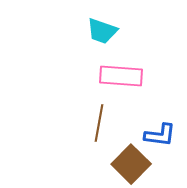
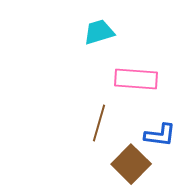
cyan trapezoid: moved 3 px left, 1 px down; rotated 144 degrees clockwise
pink rectangle: moved 15 px right, 3 px down
brown line: rotated 6 degrees clockwise
